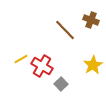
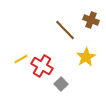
yellow star: moved 7 px left, 8 px up
